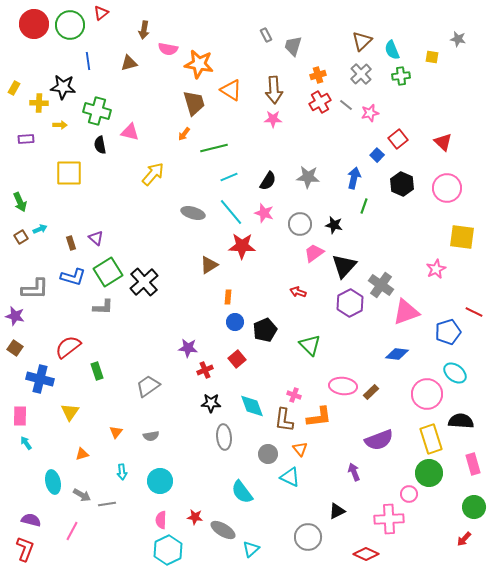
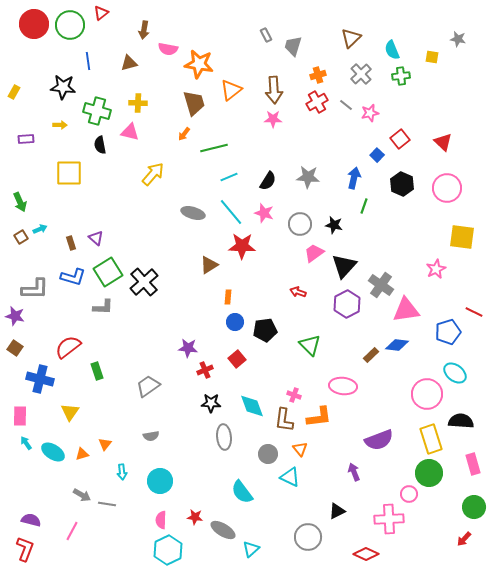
brown triangle at (362, 41): moved 11 px left, 3 px up
yellow rectangle at (14, 88): moved 4 px down
orange triangle at (231, 90): rotated 50 degrees clockwise
red cross at (320, 102): moved 3 px left
yellow cross at (39, 103): moved 99 px right
red square at (398, 139): moved 2 px right
purple hexagon at (350, 303): moved 3 px left, 1 px down
pink triangle at (406, 312): moved 2 px up; rotated 12 degrees clockwise
black pentagon at (265, 330): rotated 15 degrees clockwise
blue diamond at (397, 354): moved 9 px up
brown rectangle at (371, 392): moved 37 px up
orange triangle at (116, 432): moved 11 px left, 12 px down
cyan ellipse at (53, 482): moved 30 px up; rotated 45 degrees counterclockwise
gray line at (107, 504): rotated 18 degrees clockwise
